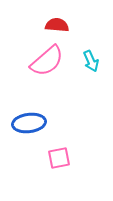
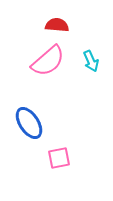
pink semicircle: moved 1 px right
blue ellipse: rotated 64 degrees clockwise
